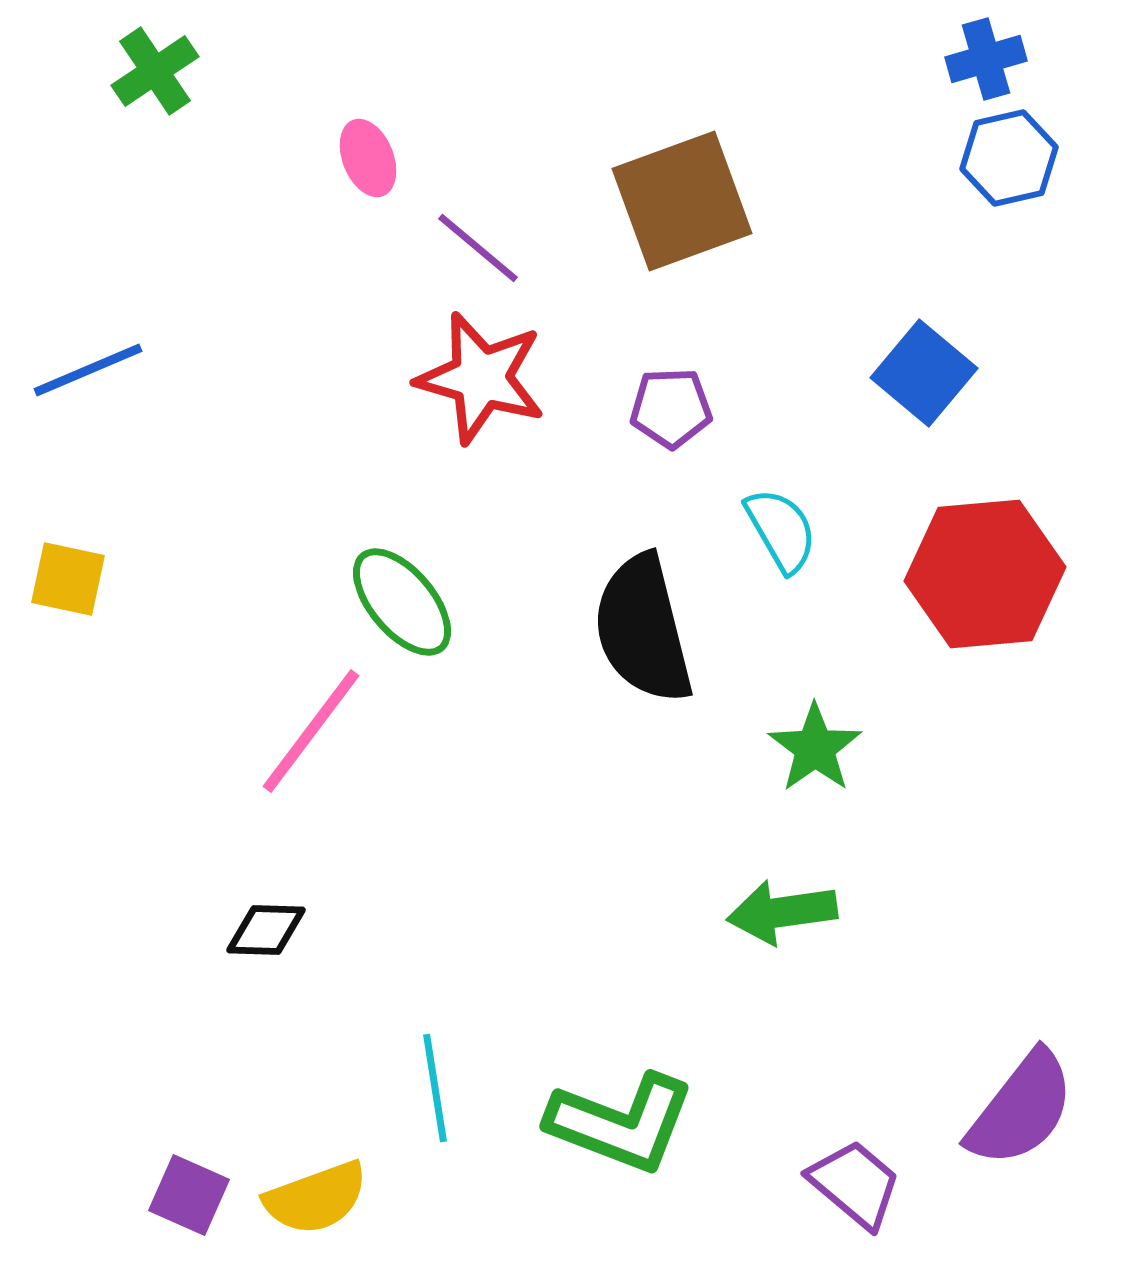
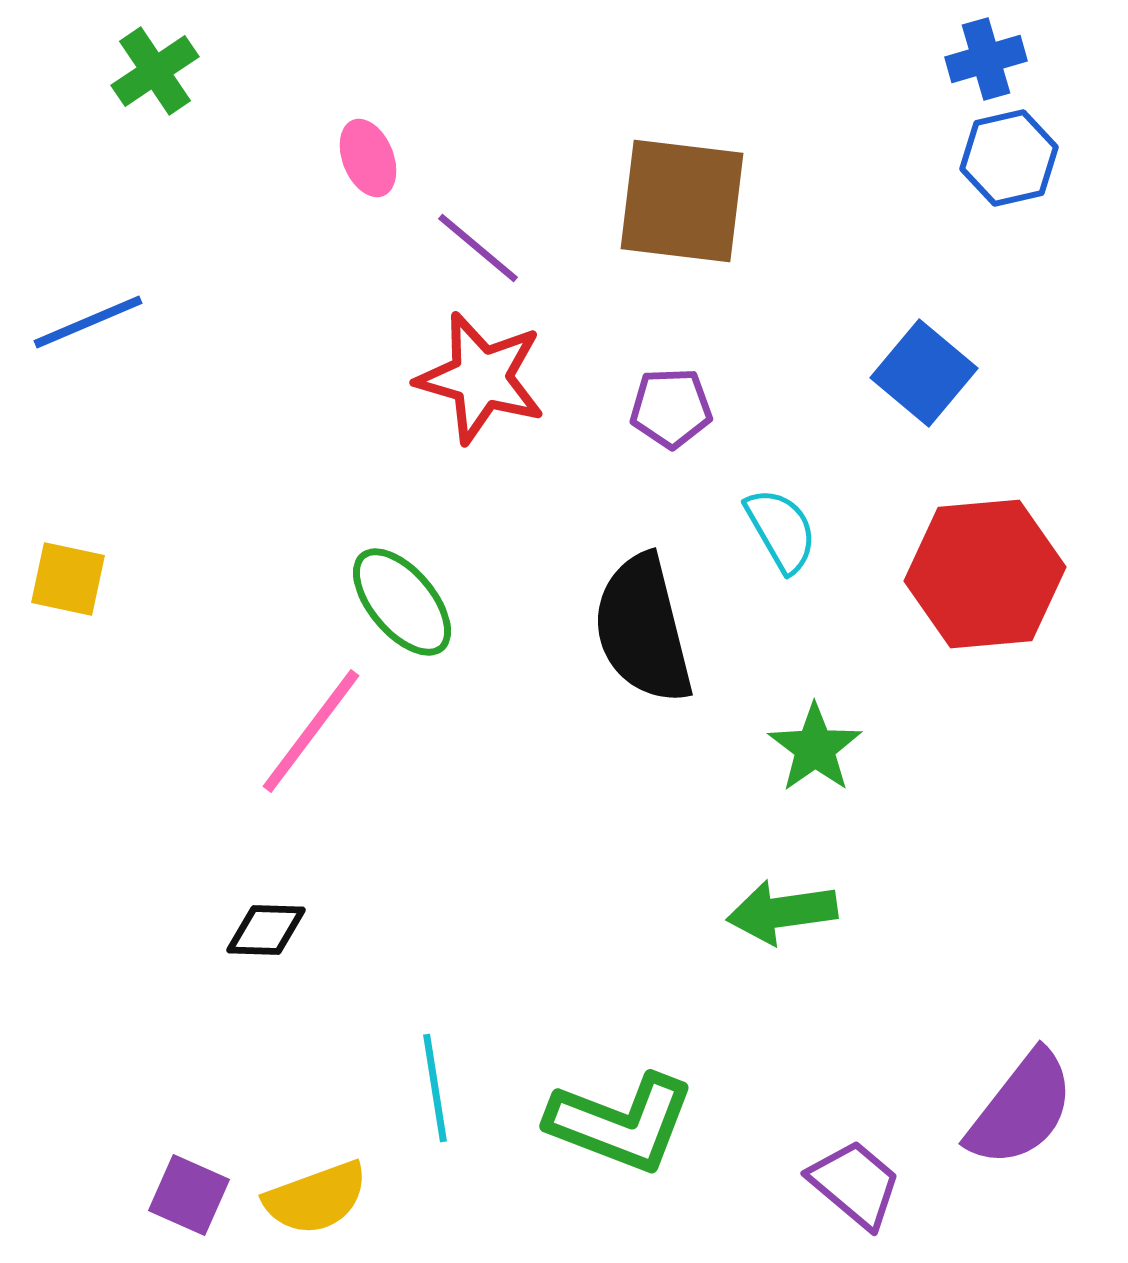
brown square: rotated 27 degrees clockwise
blue line: moved 48 px up
